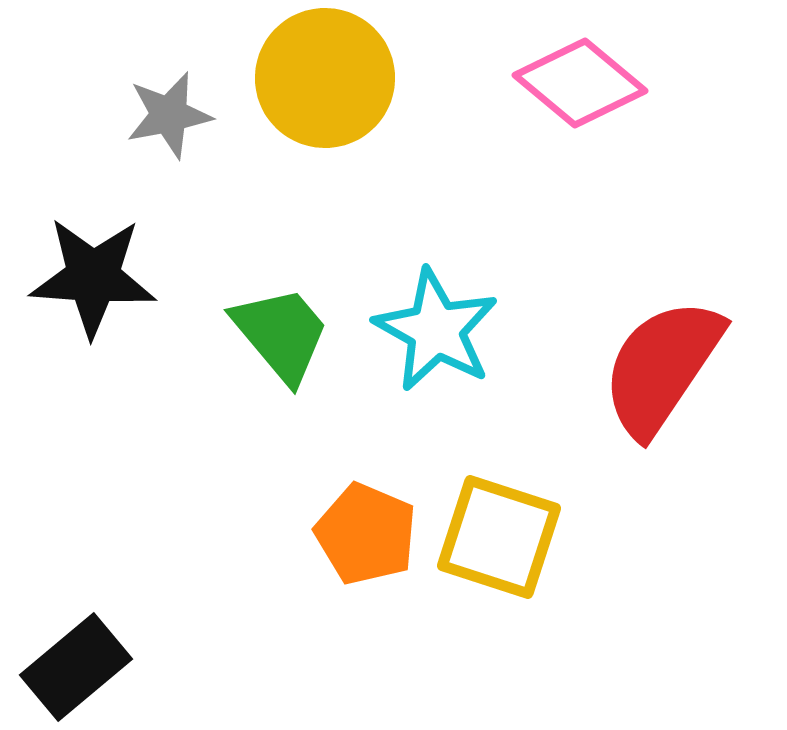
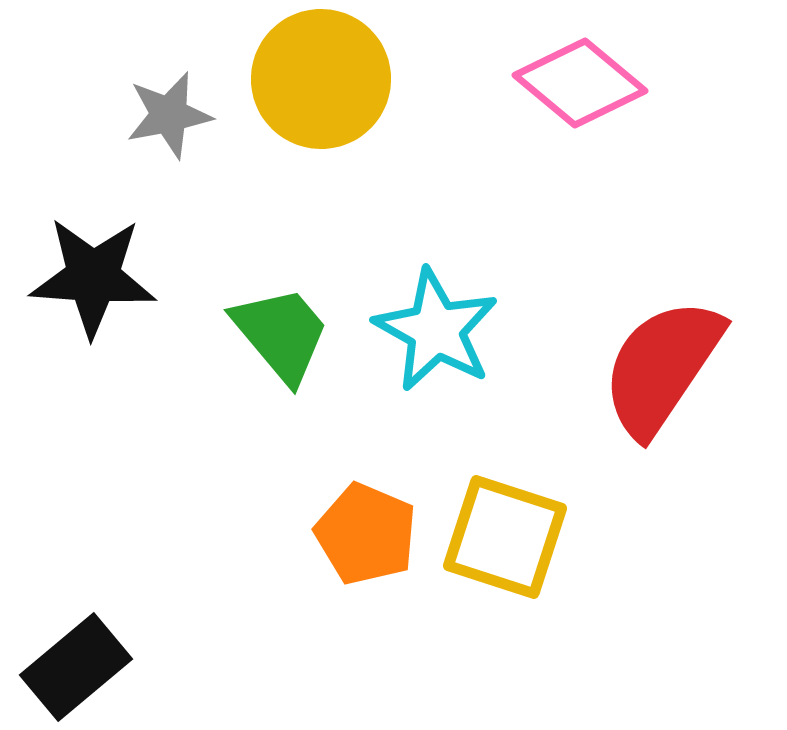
yellow circle: moved 4 px left, 1 px down
yellow square: moved 6 px right
